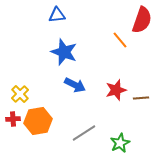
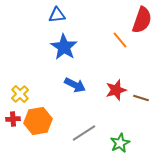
blue star: moved 5 px up; rotated 12 degrees clockwise
brown line: rotated 21 degrees clockwise
